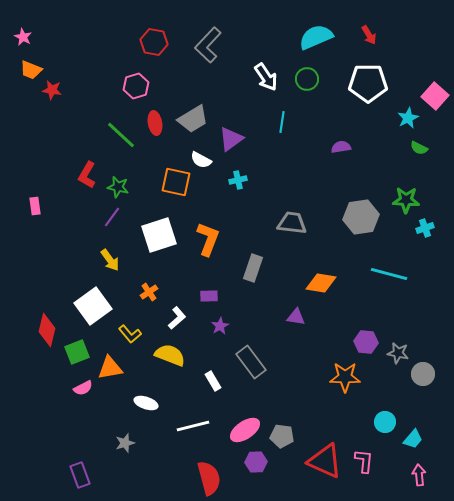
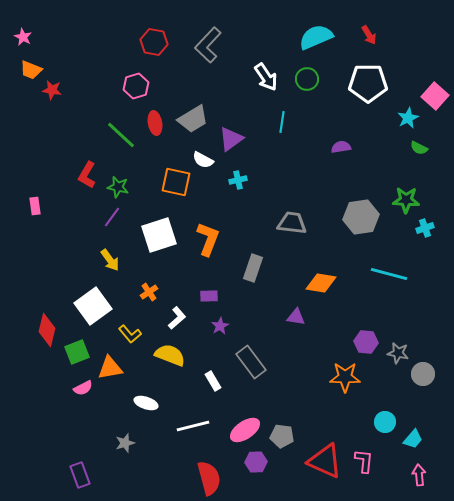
white semicircle at (201, 160): moved 2 px right
